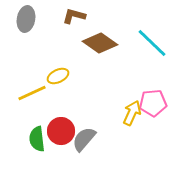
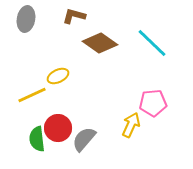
yellow line: moved 2 px down
yellow arrow: moved 1 px left, 12 px down
red circle: moved 3 px left, 3 px up
